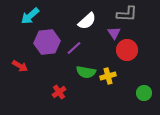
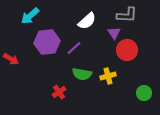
gray L-shape: moved 1 px down
red arrow: moved 9 px left, 7 px up
green semicircle: moved 4 px left, 2 px down
